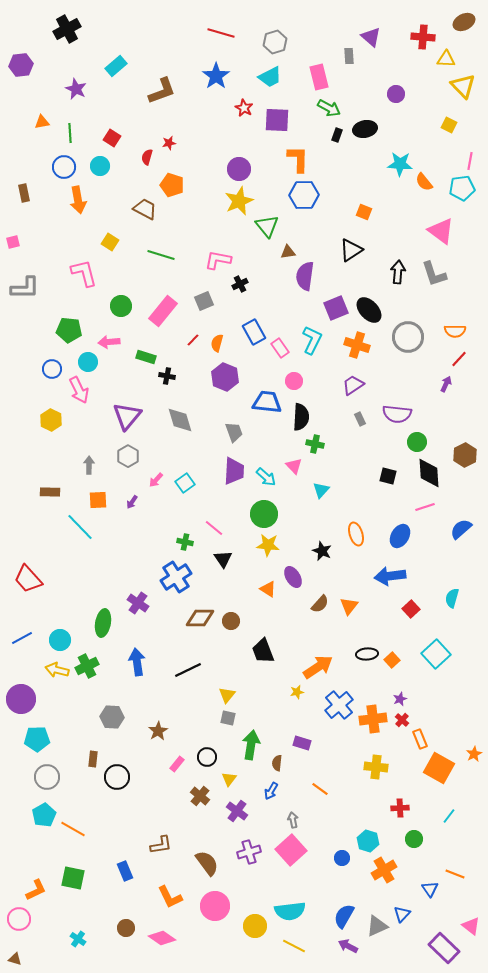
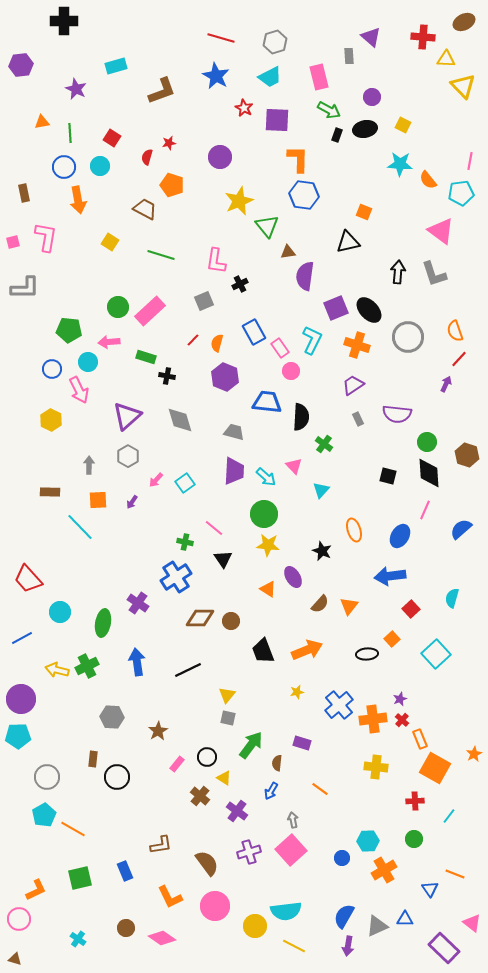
black cross at (67, 29): moved 3 px left, 8 px up; rotated 28 degrees clockwise
red line at (221, 33): moved 5 px down
cyan rectangle at (116, 66): rotated 25 degrees clockwise
blue star at (216, 76): rotated 8 degrees counterclockwise
purple circle at (396, 94): moved 24 px left, 3 px down
green arrow at (329, 108): moved 2 px down
yellow square at (449, 125): moved 46 px left
purple circle at (239, 169): moved 19 px left, 12 px up
orange semicircle at (424, 182): moved 4 px right, 2 px up
cyan pentagon at (462, 188): moved 1 px left, 5 px down
blue hexagon at (304, 195): rotated 8 degrees clockwise
black triangle at (351, 250): moved 3 px left, 8 px up; rotated 20 degrees clockwise
pink L-shape at (218, 260): moved 2 px left, 1 px down; rotated 92 degrees counterclockwise
pink L-shape at (84, 273): moved 38 px left, 36 px up; rotated 24 degrees clockwise
green circle at (121, 306): moved 3 px left, 1 px down
pink rectangle at (163, 311): moved 13 px left; rotated 8 degrees clockwise
orange semicircle at (455, 331): rotated 70 degrees clockwise
pink circle at (294, 381): moved 3 px left, 10 px up
purple triangle at (127, 416): rotated 8 degrees clockwise
gray rectangle at (360, 419): moved 2 px left
gray trapezoid at (234, 432): rotated 55 degrees counterclockwise
green circle at (417, 442): moved 10 px right
green cross at (315, 444): moved 9 px right; rotated 24 degrees clockwise
brown hexagon at (465, 455): moved 2 px right; rotated 15 degrees counterclockwise
pink line at (425, 507): moved 3 px down; rotated 48 degrees counterclockwise
orange ellipse at (356, 534): moved 2 px left, 4 px up
cyan circle at (60, 640): moved 28 px up
orange square at (392, 660): moved 21 px up
orange arrow at (318, 667): moved 11 px left, 17 px up; rotated 12 degrees clockwise
cyan pentagon at (37, 739): moved 19 px left, 3 px up
green arrow at (251, 745): rotated 28 degrees clockwise
orange square at (439, 768): moved 4 px left
yellow triangle at (229, 779): moved 5 px left, 1 px up; rotated 35 degrees counterclockwise
red cross at (400, 808): moved 15 px right, 7 px up
cyan hexagon at (368, 841): rotated 20 degrees counterclockwise
green square at (73, 878): moved 7 px right; rotated 25 degrees counterclockwise
cyan semicircle at (290, 911): moved 4 px left
blue triangle at (402, 914): moved 3 px right, 5 px down; rotated 48 degrees clockwise
pink triangle at (471, 926): moved 1 px right, 3 px up
purple arrow at (348, 946): rotated 108 degrees counterclockwise
